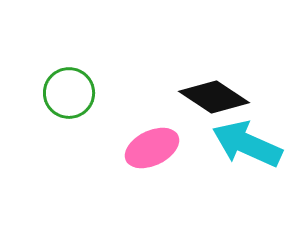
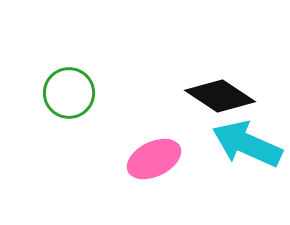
black diamond: moved 6 px right, 1 px up
pink ellipse: moved 2 px right, 11 px down
